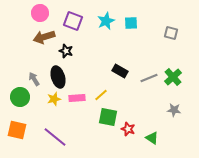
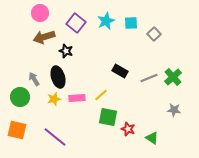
purple square: moved 3 px right, 2 px down; rotated 18 degrees clockwise
gray square: moved 17 px left, 1 px down; rotated 32 degrees clockwise
